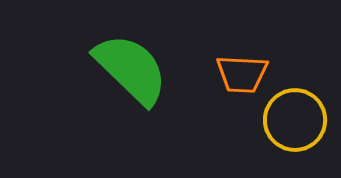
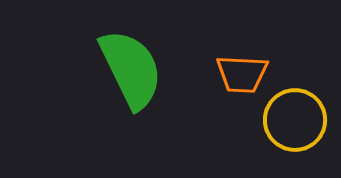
green semicircle: rotated 20 degrees clockwise
